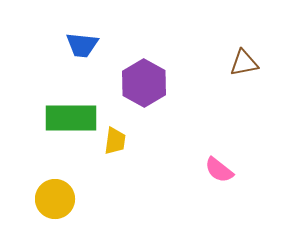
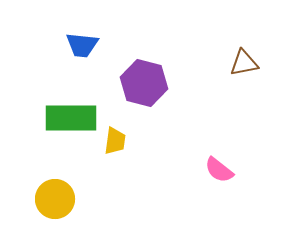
purple hexagon: rotated 15 degrees counterclockwise
